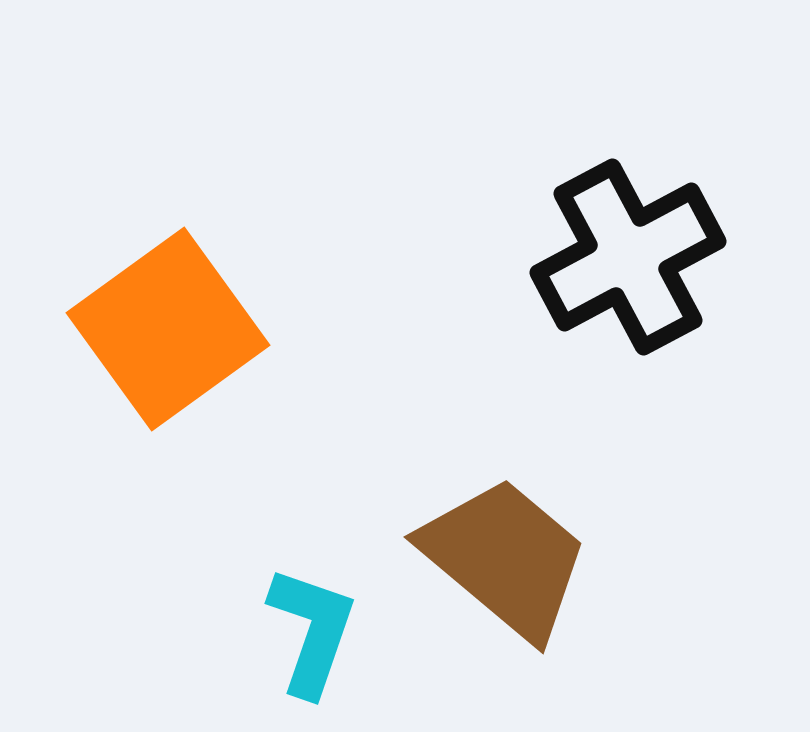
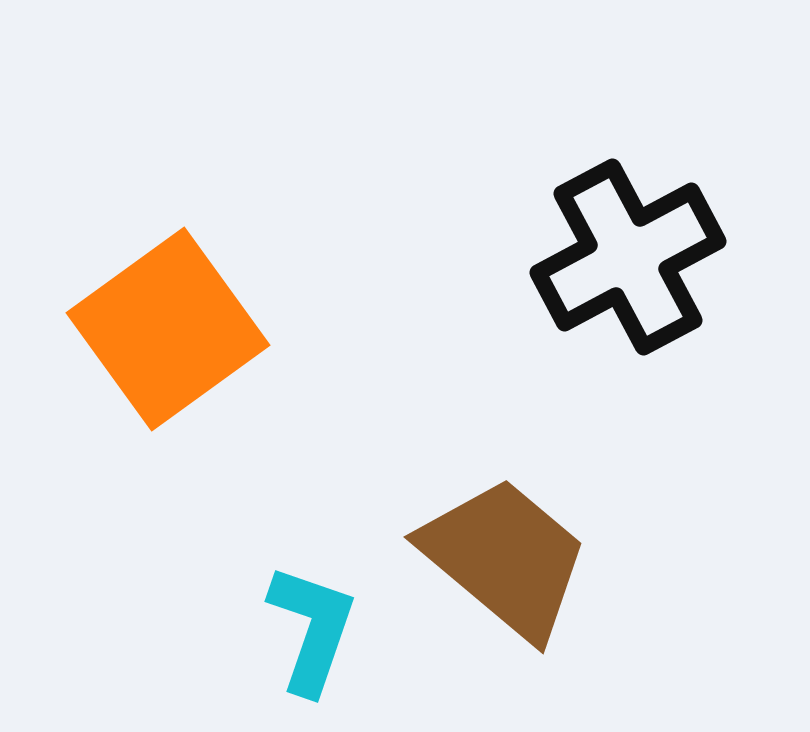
cyan L-shape: moved 2 px up
